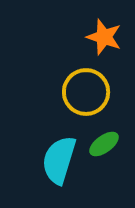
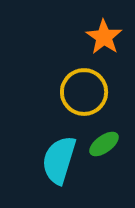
orange star: rotated 15 degrees clockwise
yellow circle: moved 2 px left
